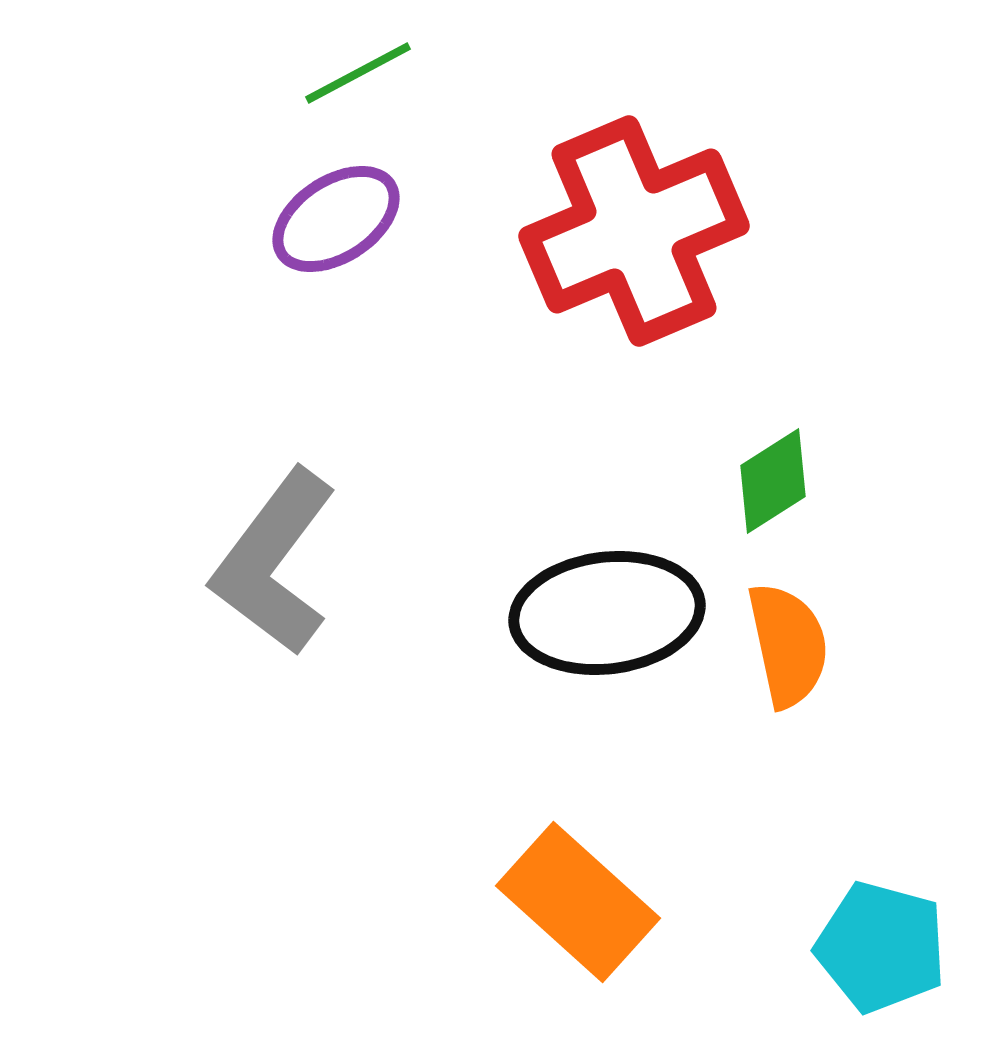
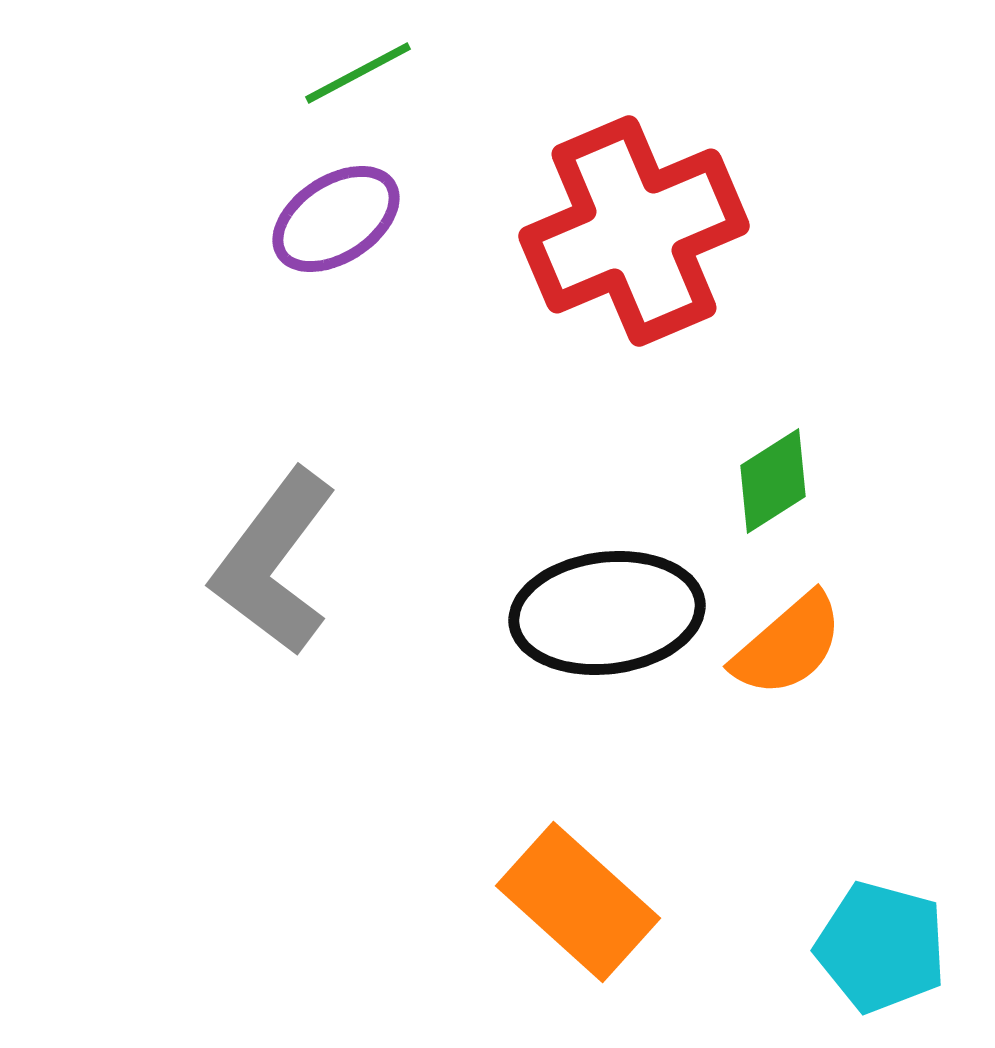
orange semicircle: rotated 61 degrees clockwise
